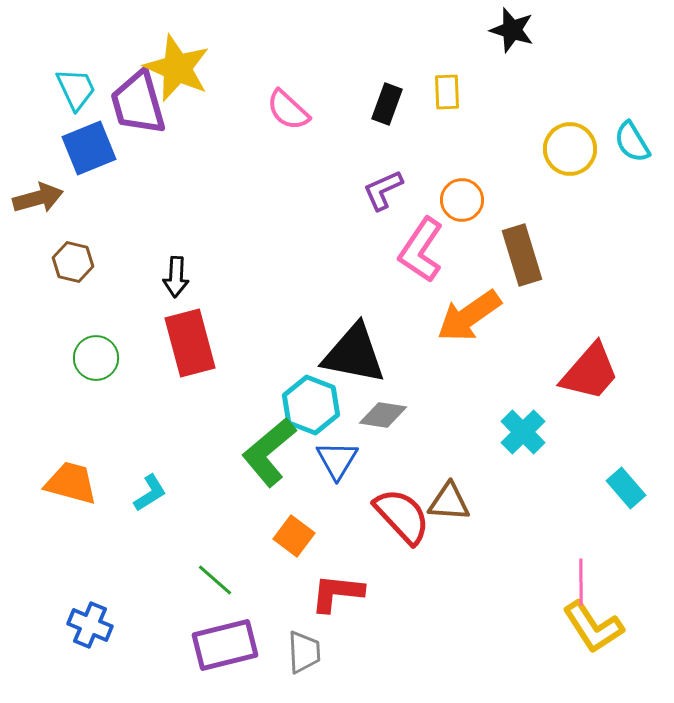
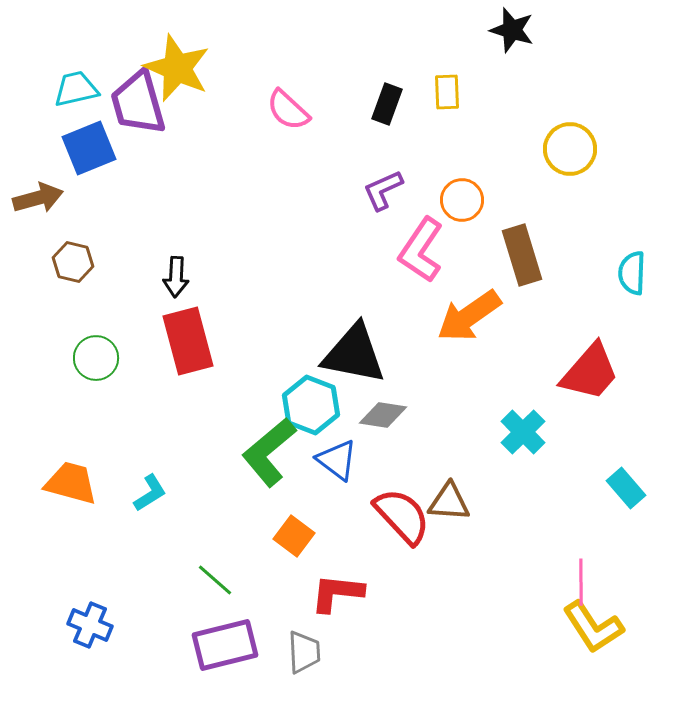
cyan trapezoid: rotated 78 degrees counterclockwise
cyan semicircle: moved 131 px down; rotated 33 degrees clockwise
red rectangle: moved 2 px left, 2 px up
blue triangle: rotated 24 degrees counterclockwise
